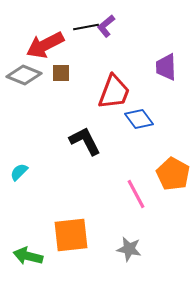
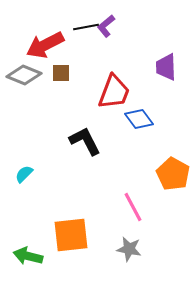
cyan semicircle: moved 5 px right, 2 px down
pink line: moved 3 px left, 13 px down
